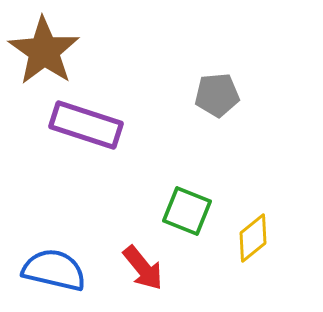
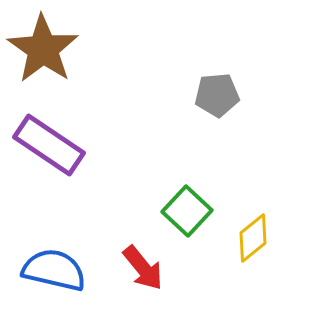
brown star: moved 1 px left, 2 px up
purple rectangle: moved 37 px left, 20 px down; rotated 16 degrees clockwise
green square: rotated 21 degrees clockwise
